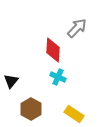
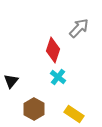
gray arrow: moved 2 px right
red diamond: rotated 15 degrees clockwise
cyan cross: rotated 14 degrees clockwise
brown hexagon: moved 3 px right
